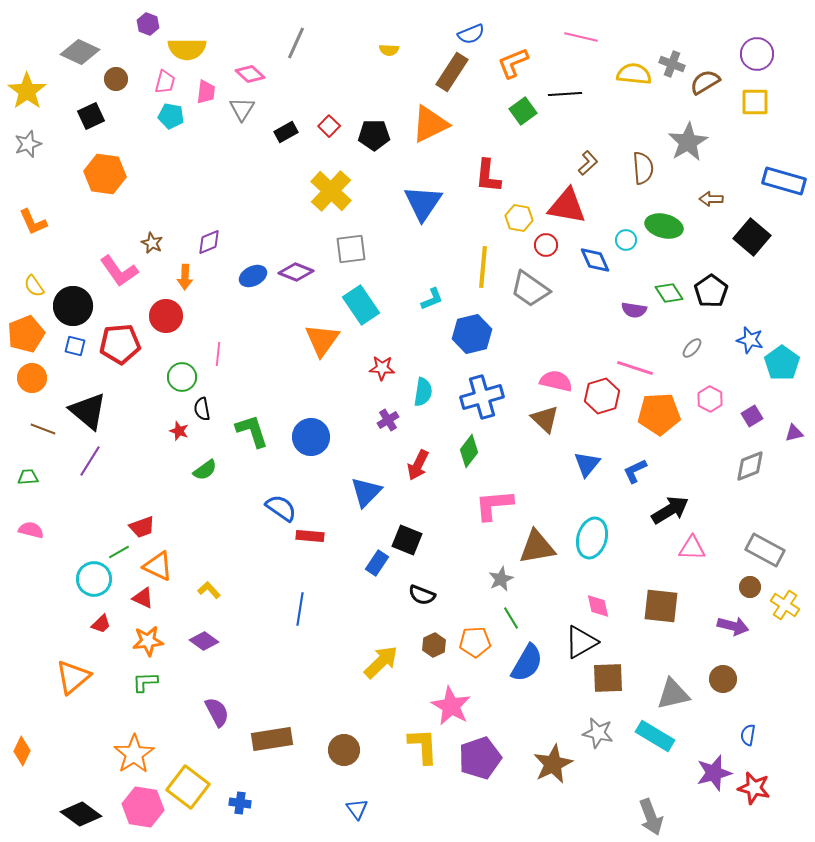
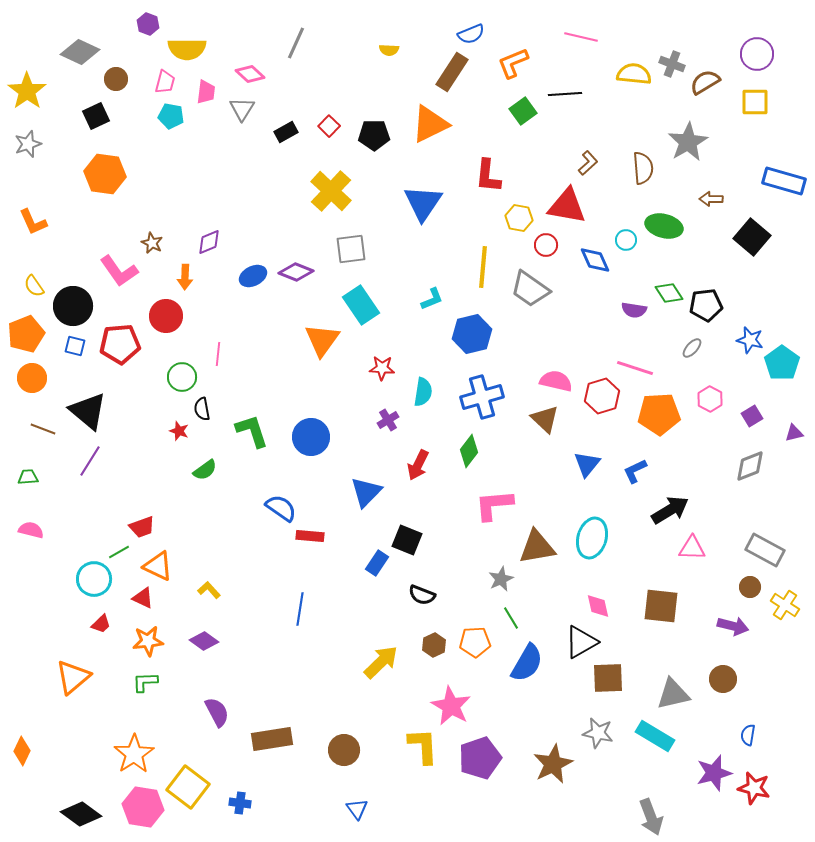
black square at (91, 116): moved 5 px right
black pentagon at (711, 291): moved 5 px left, 14 px down; rotated 28 degrees clockwise
